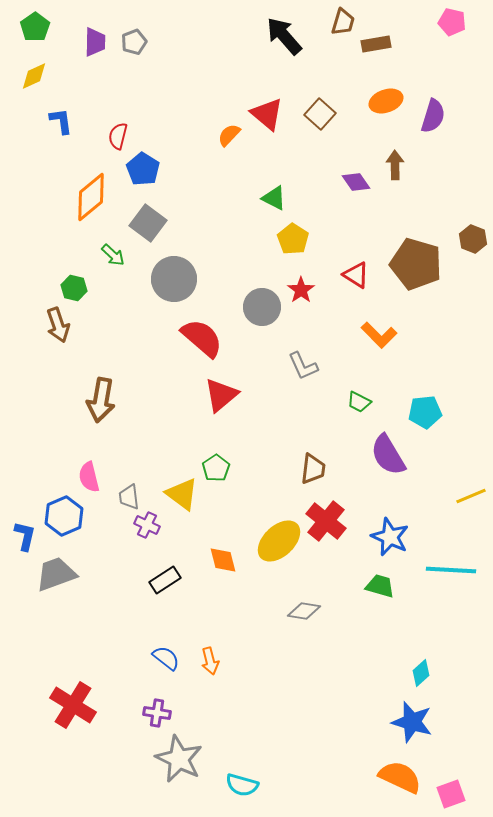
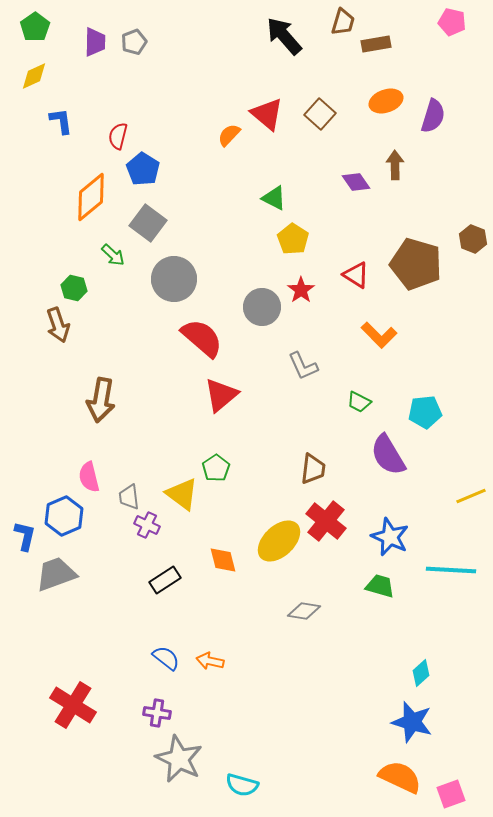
orange arrow at (210, 661): rotated 116 degrees clockwise
